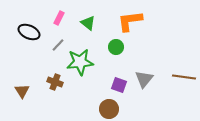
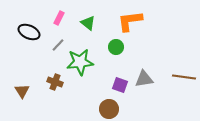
gray triangle: rotated 42 degrees clockwise
purple square: moved 1 px right
